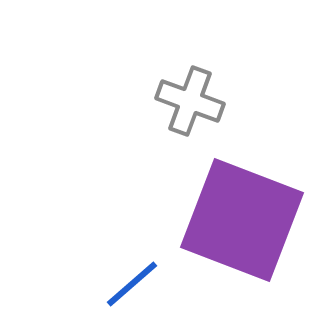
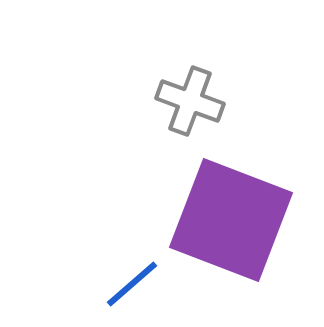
purple square: moved 11 px left
